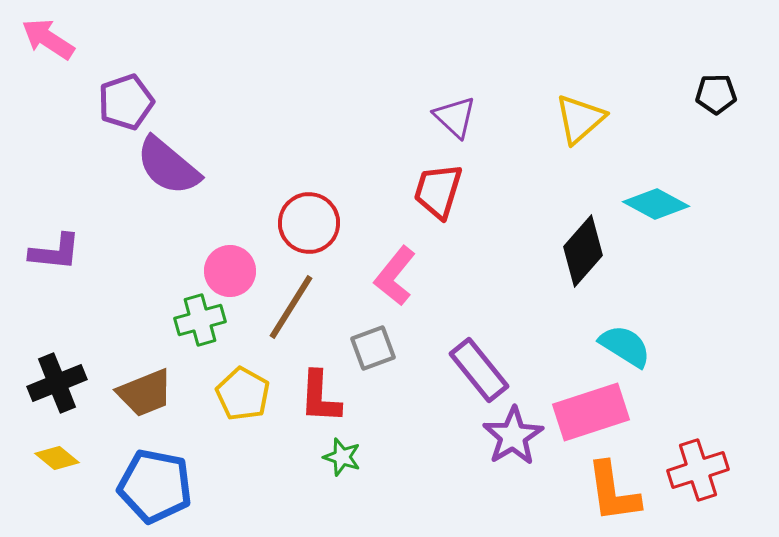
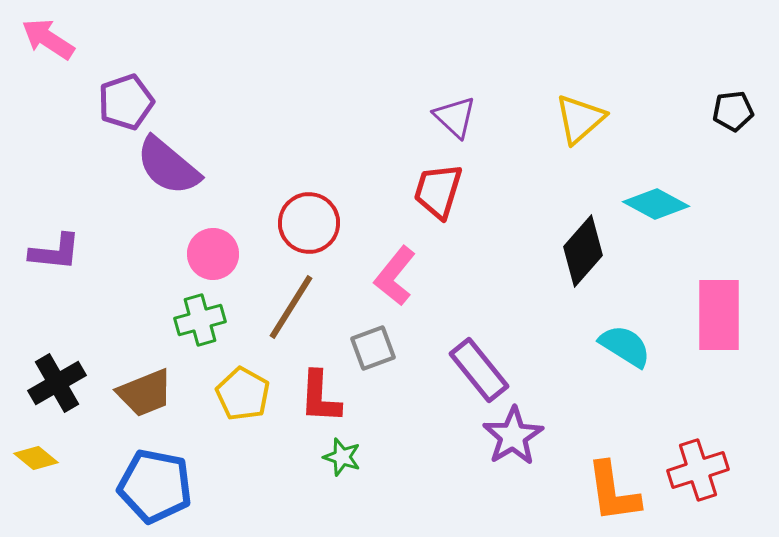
black pentagon: moved 17 px right, 17 px down; rotated 6 degrees counterclockwise
pink circle: moved 17 px left, 17 px up
black cross: rotated 8 degrees counterclockwise
pink rectangle: moved 128 px right, 97 px up; rotated 72 degrees counterclockwise
yellow diamond: moved 21 px left
